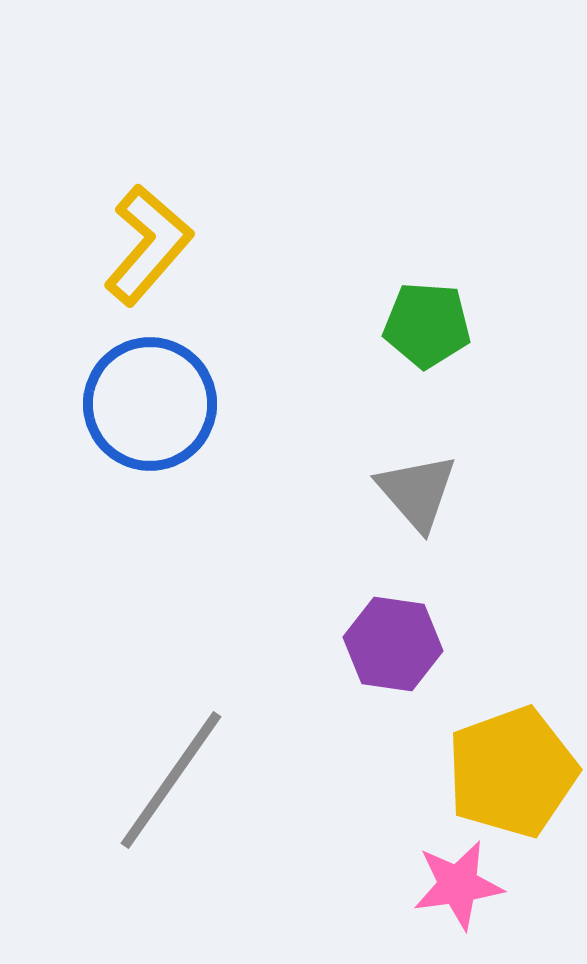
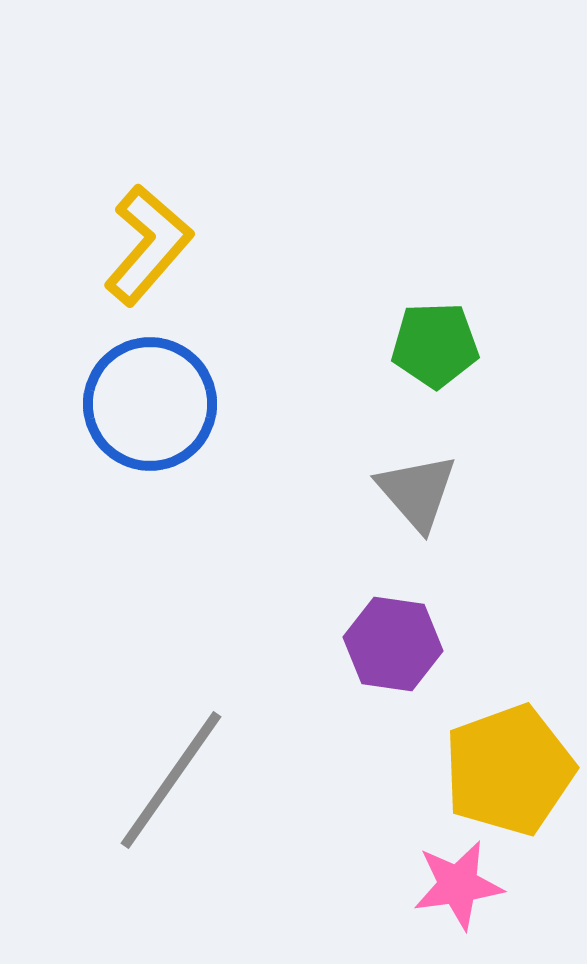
green pentagon: moved 8 px right, 20 px down; rotated 6 degrees counterclockwise
yellow pentagon: moved 3 px left, 2 px up
